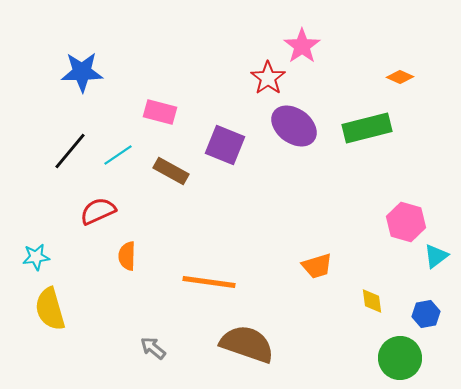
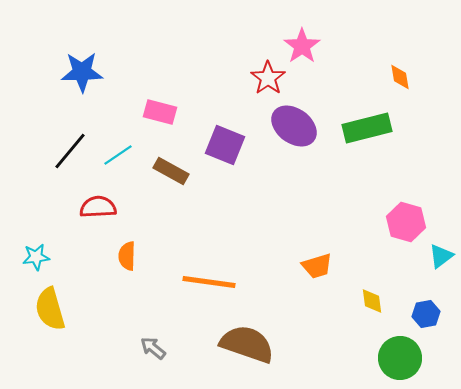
orange diamond: rotated 56 degrees clockwise
red semicircle: moved 4 px up; rotated 21 degrees clockwise
cyan triangle: moved 5 px right
